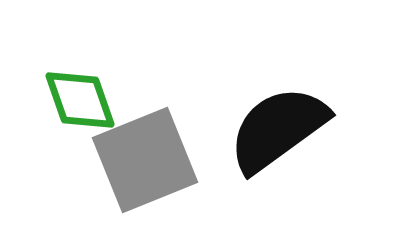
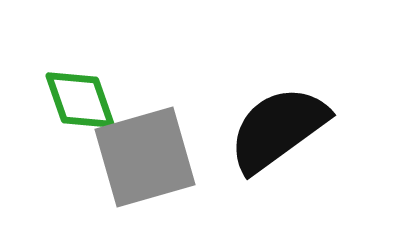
gray square: moved 3 px up; rotated 6 degrees clockwise
